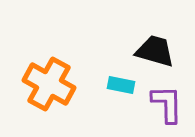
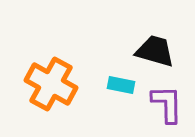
orange cross: moved 2 px right
